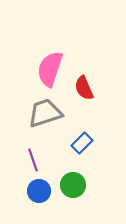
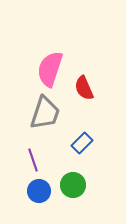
gray trapezoid: rotated 126 degrees clockwise
